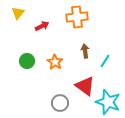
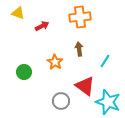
yellow triangle: rotated 48 degrees counterclockwise
orange cross: moved 3 px right
brown arrow: moved 6 px left, 2 px up
green circle: moved 3 px left, 11 px down
gray circle: moved 1 px right, 2 px up
